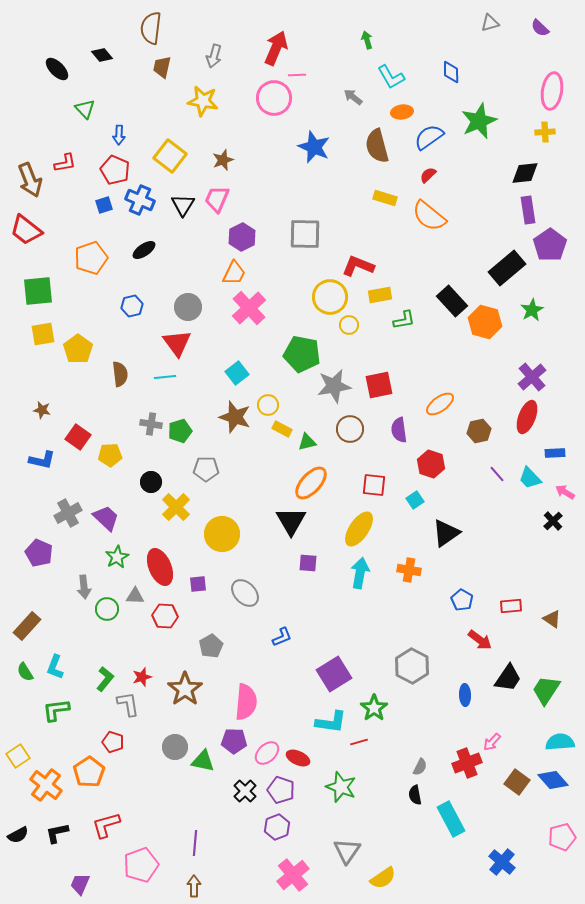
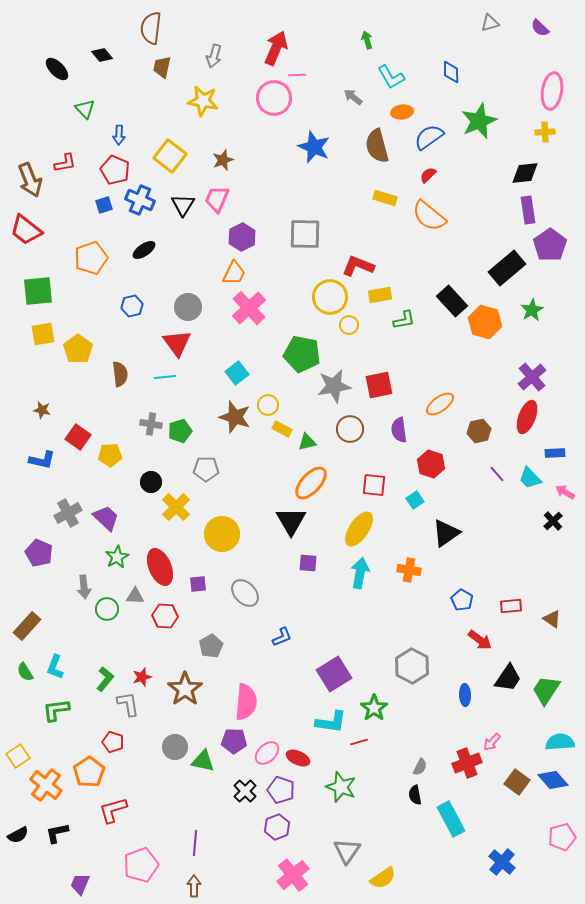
red L-shape at (106, 825): moved 7 px right, 15 px up
